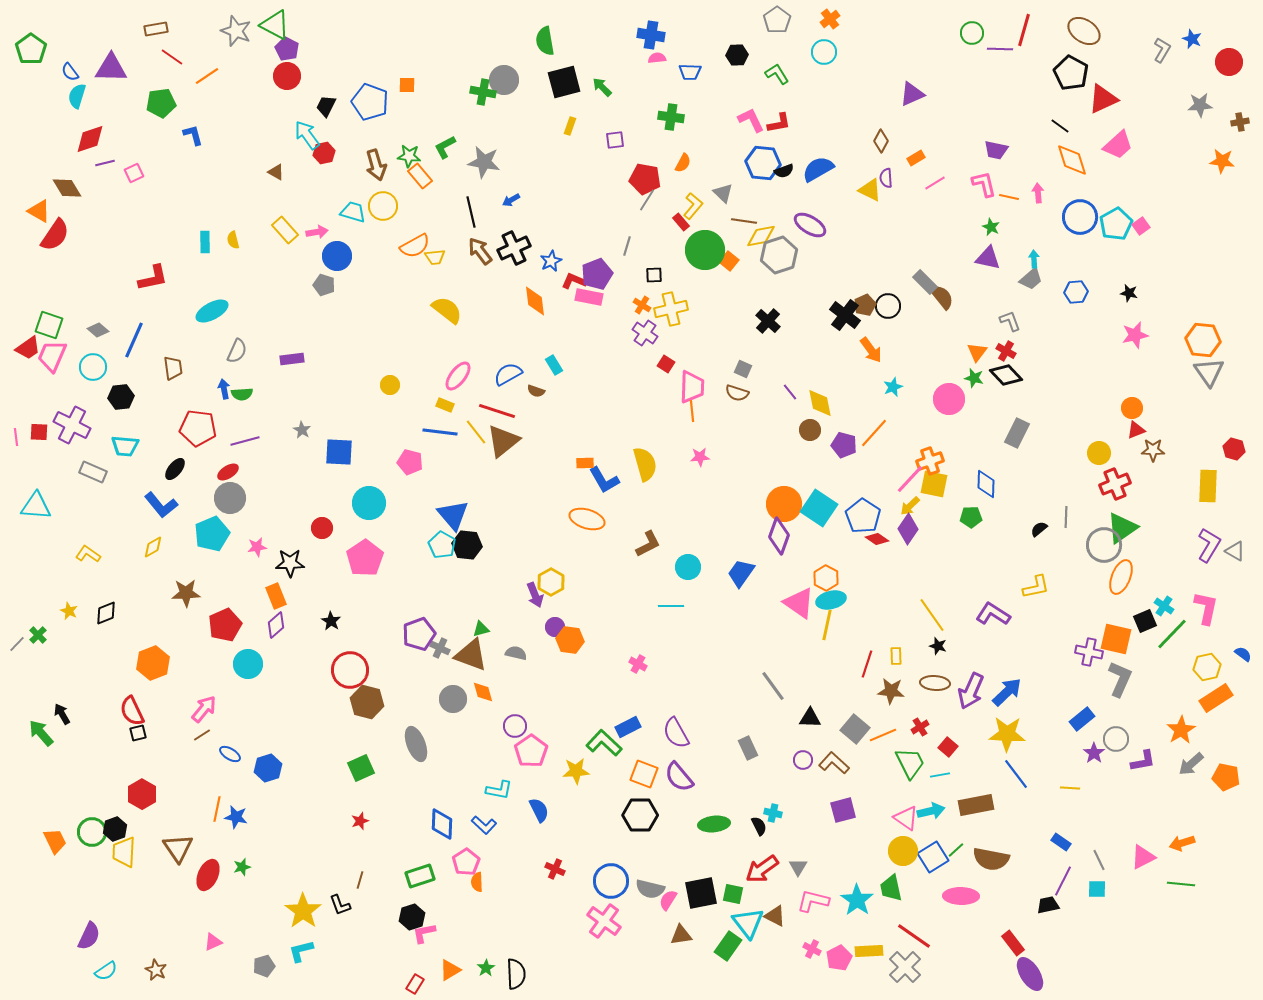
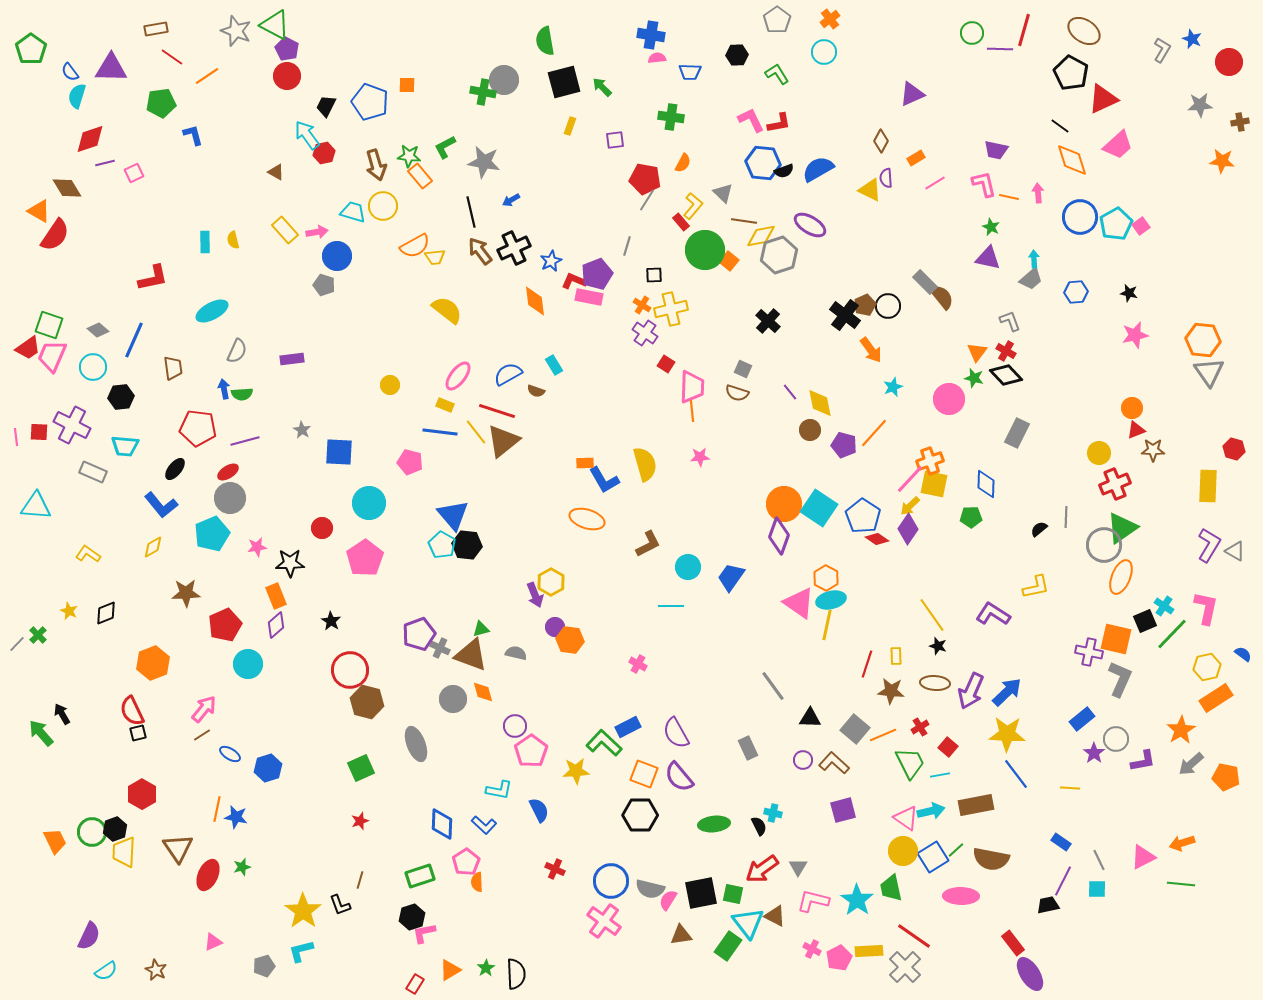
blue trapezoid at (741, 573): moved 10 px left, 4 px down
